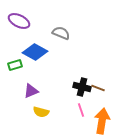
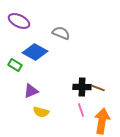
green rectangle: rotated 48 degrees clockwise
black cross: rotated 12 degrees counterclockwise
